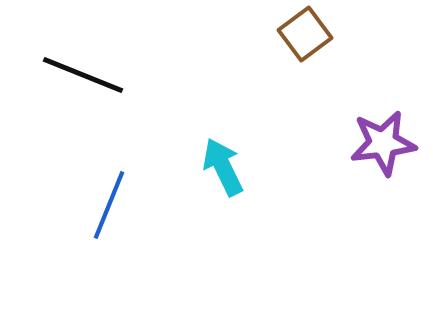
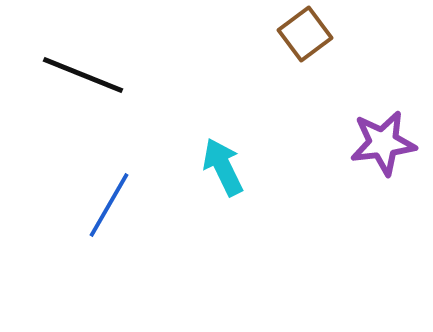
blue line: rotated 8 degrees clockwise
